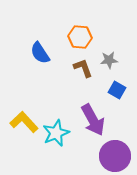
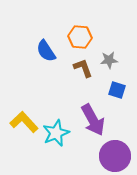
blue semicircle: moved 6 px right, 2 px up
blue square: rotated 12 degrees counterclockwise
